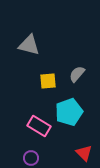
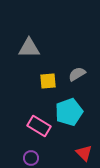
gray triangle: moved 3 px down; rotated 15 degrees counterclockwise
gray semicircle: rotated 18 degrees clockwise
